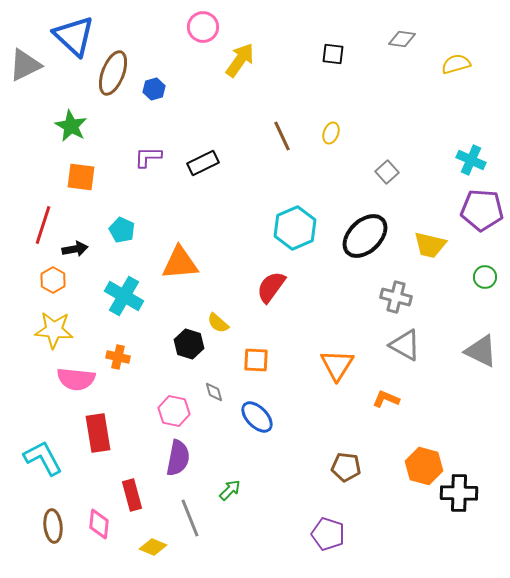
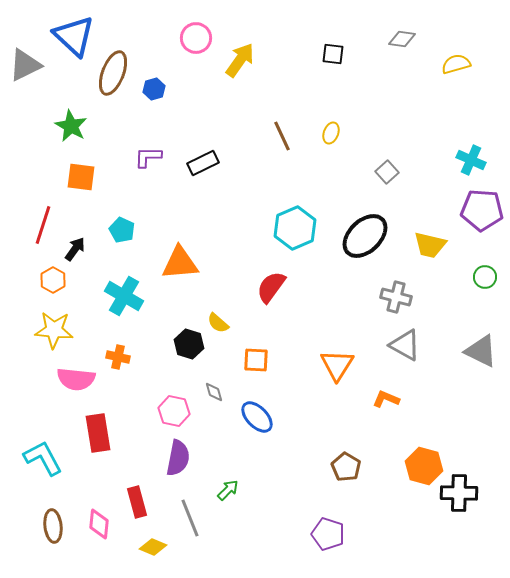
pink circle at (203, 27): moved 7 px left, 11 px down
black arrow at (75, 249): rotated 45 degrees counterclockwise
brown pentagon at (346, 467): rotated 24 degrees clockwise
green arrow at (230, 490): moved 2 px left
red rectangle at (132, 495): moved 5 px right, 7 px down
